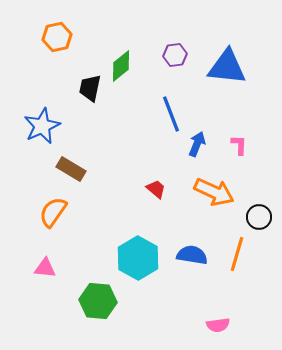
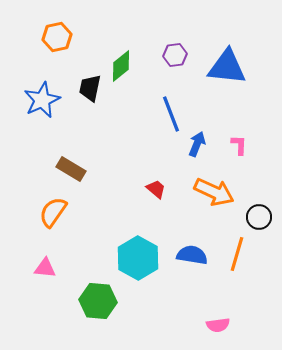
blue star: moved 26 px up
